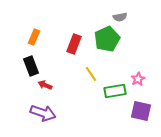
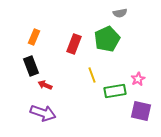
gray semicircle: moved 4 px up
yellow line: moved 1 px right, 1 px down; rotated 14 degrees clockwise
